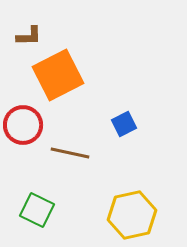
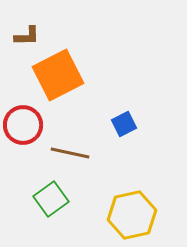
brown L-shape: moved 2 px left
green square: moved 14 px right, 11 px up; rotated 28 degrees clockwise
